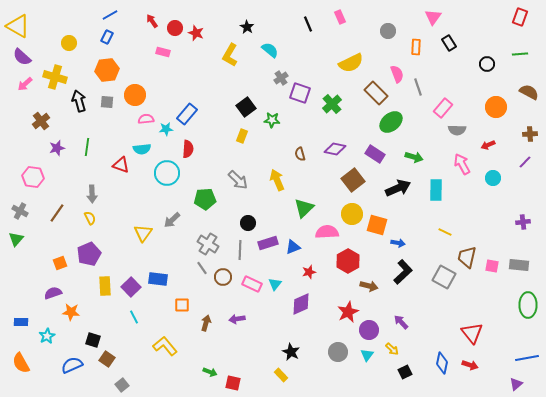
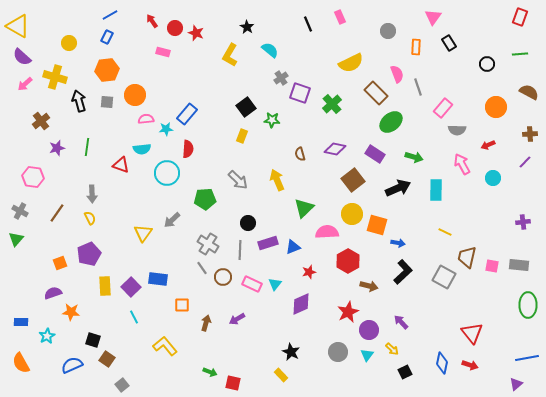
purple arrow at (237, 319): rotated 21 degrees counterclockwise
